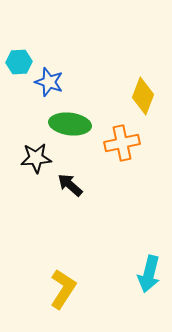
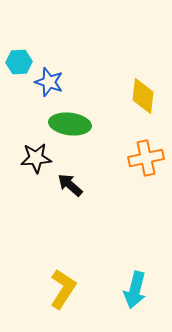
yellow diamond: rotated 15 degrees counterclockwise
orange cross: moved 24 px right, 15 px down
cyan arrow: moved 14 px left, 16 px down
